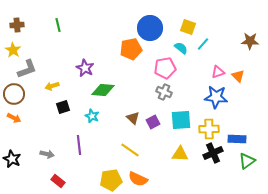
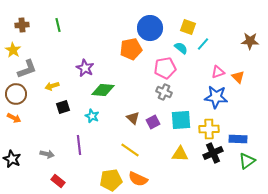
brown cross: moved 5 px right
orange triangle: moved 1 px down
brown circle: moved 2 px right
blue rectangle: moved 1 px right
